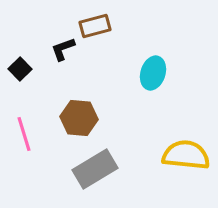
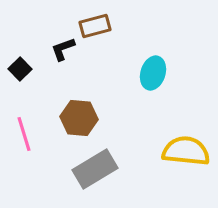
yellow semicircle: moved 4 px up
